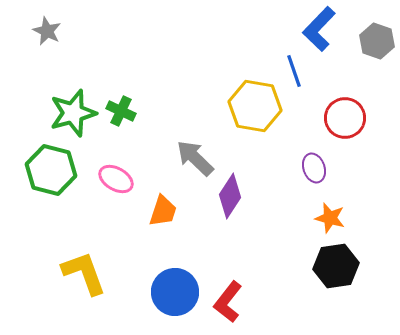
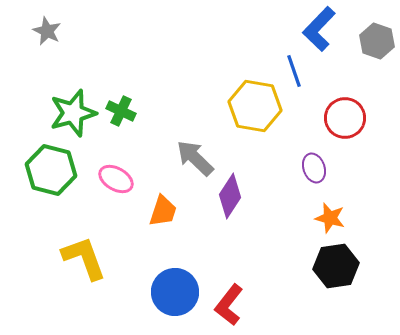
yellow L-shape: moved 15 px up
red L-shape: moved 1 px right, 3 px down
